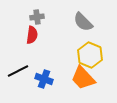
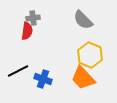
gray cross: moved 4 px left, 1 px down
gray semicircle: moved 2 px up
red semicircle: moved 5 px left, 4 px up
blue cross: moved 1 px left
